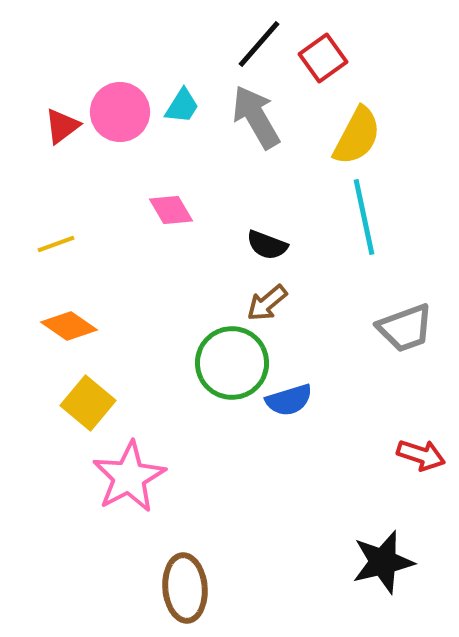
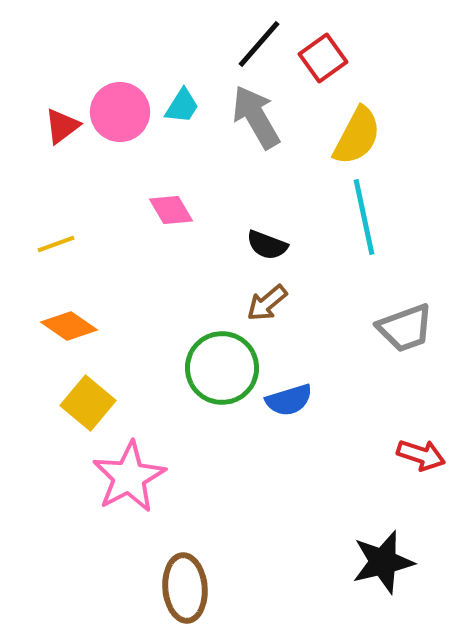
green circle: moved 10 px left, 5 px down
